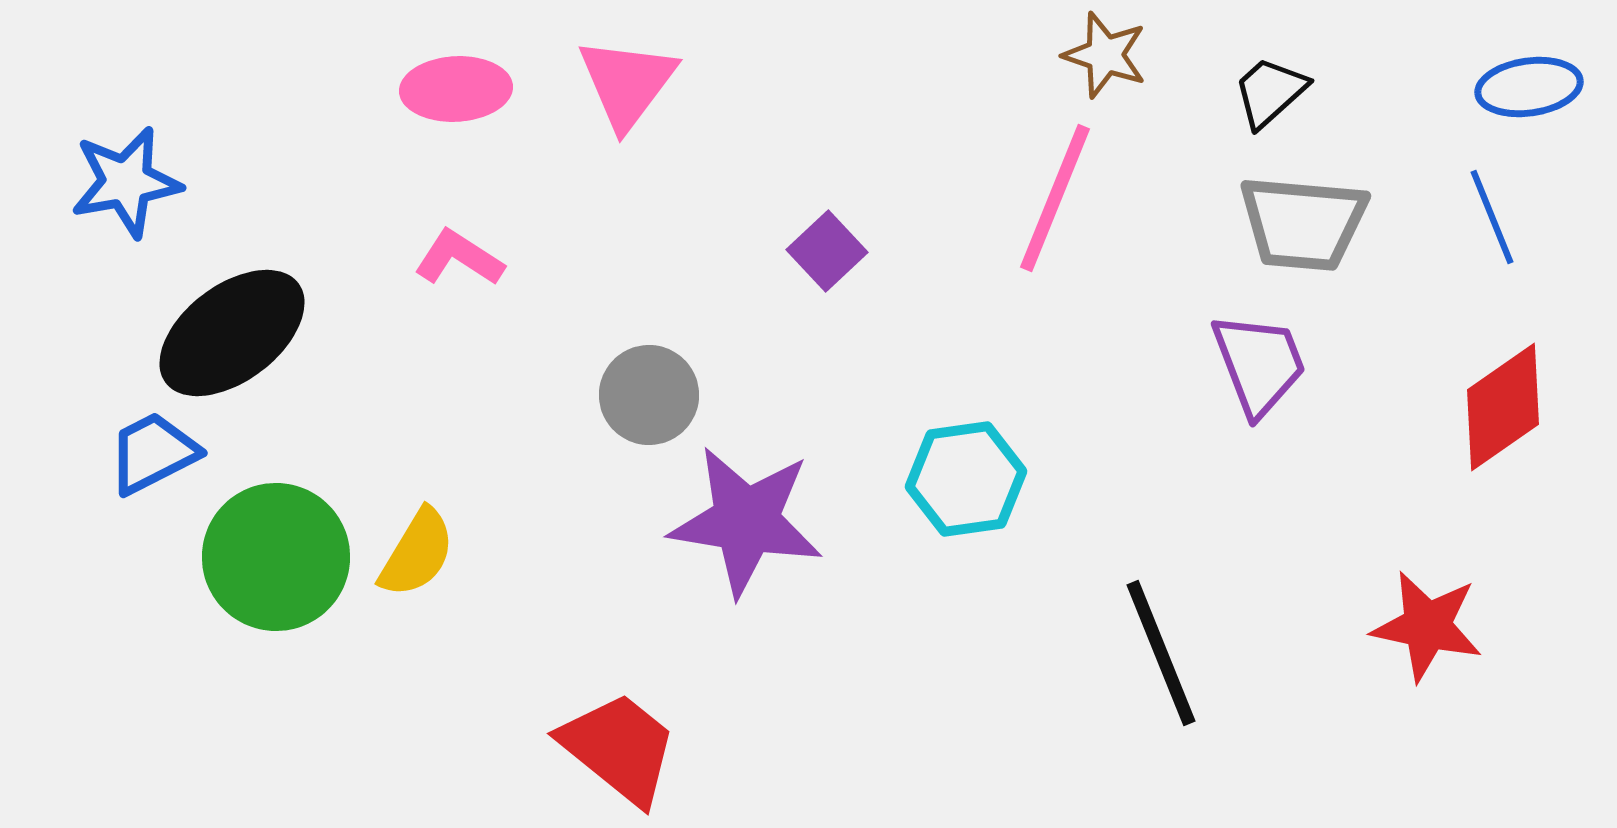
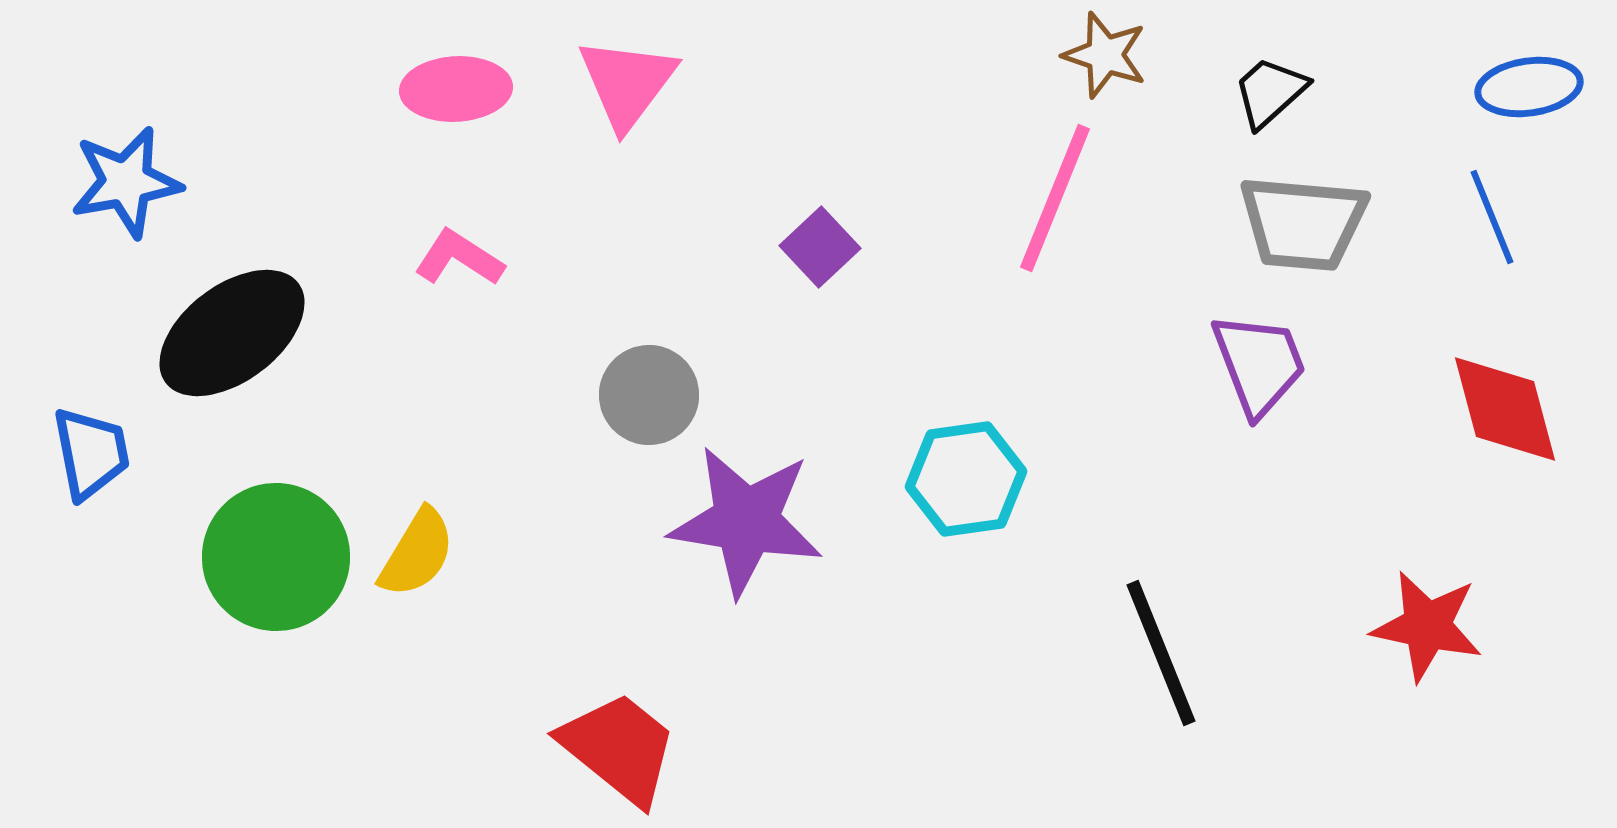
purple square: moved 7 px left, 4 px up
red diamond: moved 2 px right, 2 px down; rotated 70 degrees counterclockwise
blue trapezoid: moved 62 px left; rotated 106 degrees clockwise
